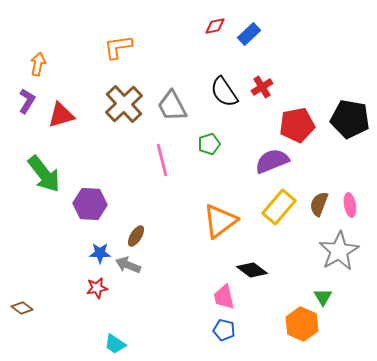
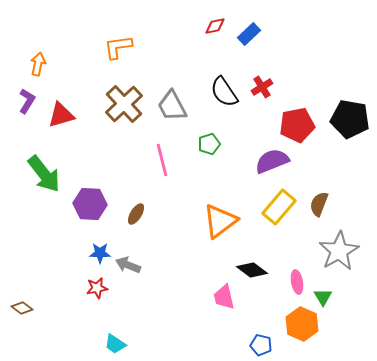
pink ellipse: moved 53 px left, 77 px down
brown ellipse: moved 22 px up
blue pentagon: moved 37 px right, 15 px down
